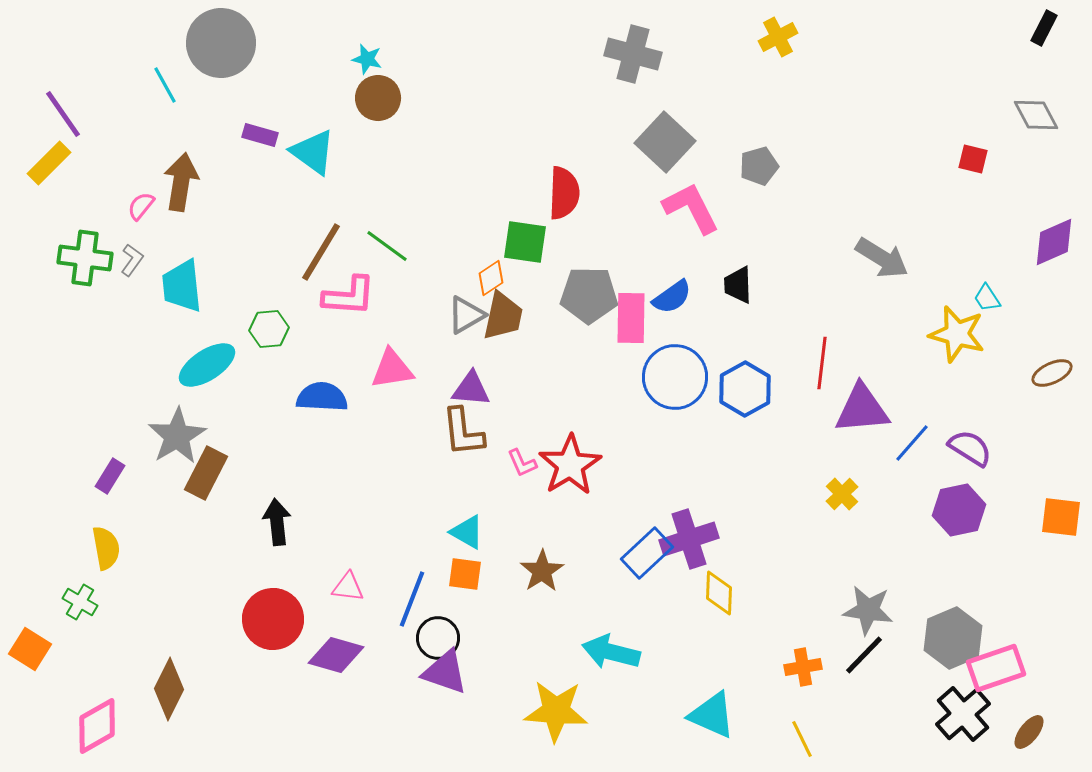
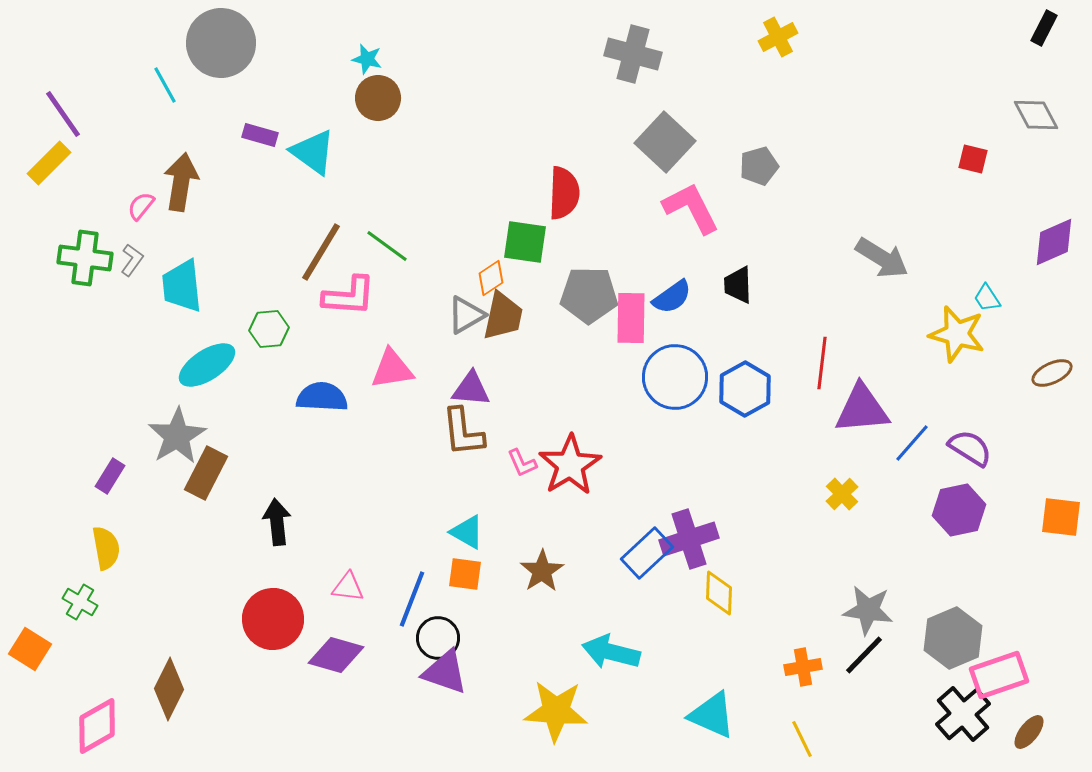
pink rectangle at (996, 668): moved 3 px right, 7 px down
